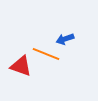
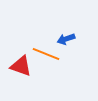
blue arrow: moved 1 px right
